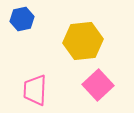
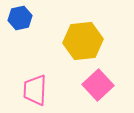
blue hexagon: moved 2 px left, 1 px up
